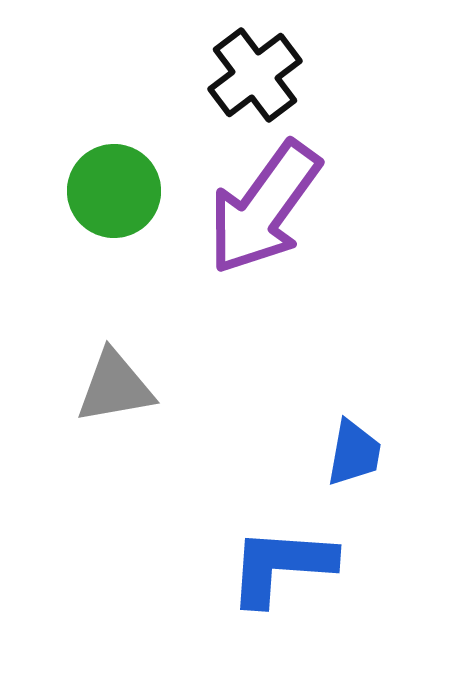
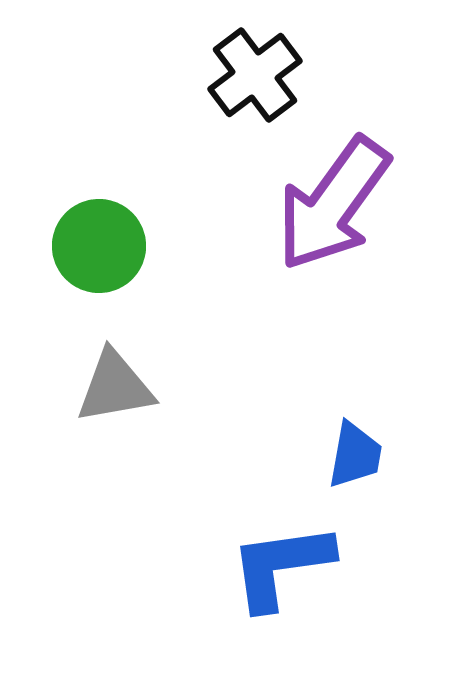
green circle: moved 15 px left, 55 px down
purple arrow: moved 69 px right, 4 px up
blue trapezoid: moved 1 px right, 2 px down
blue L-shape: rotated 12 degrees counterclockwise
